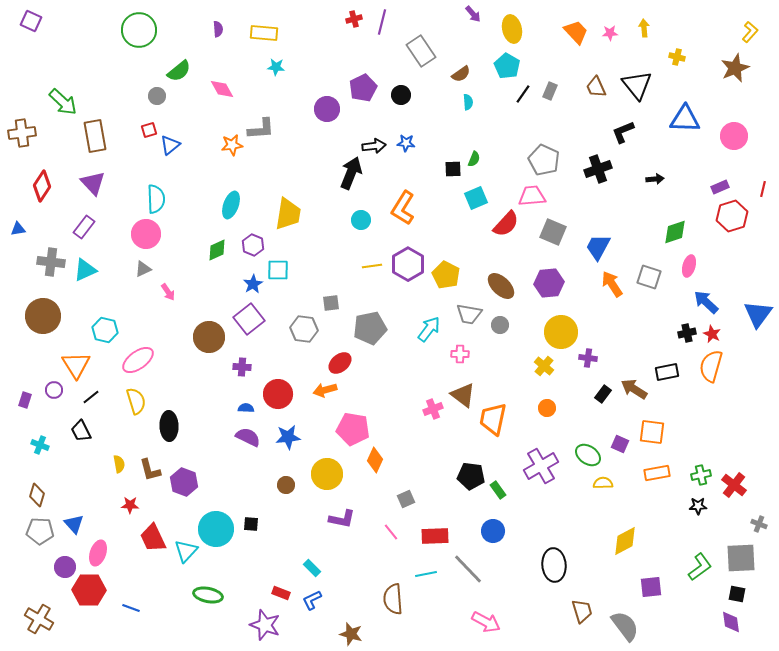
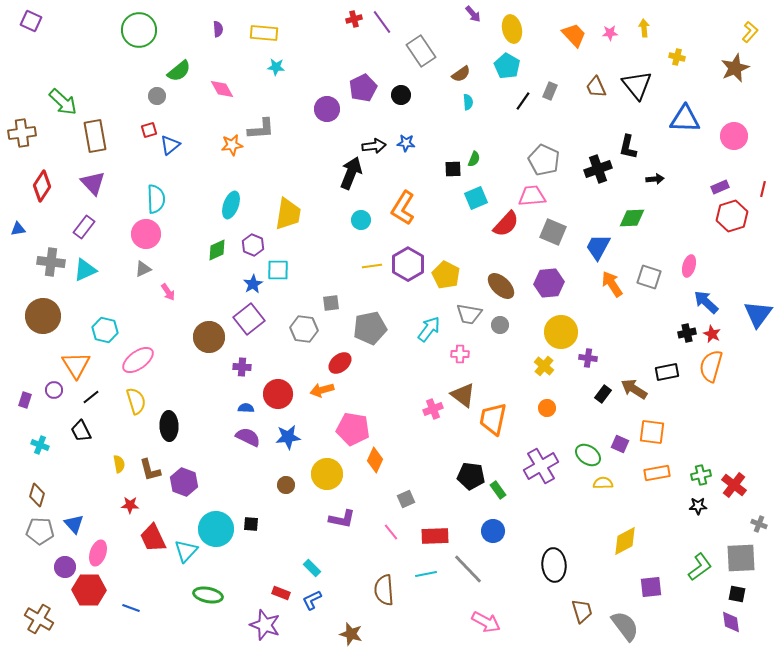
purple line at (382, 22): rotated 50 degrees counterclockwise
orange trapezoid at (576, 32): moved 2 px left, 3 px down
black line at (523, 94): moved 7 px down
black L-shape at (623, 132): moved 5 px right, 15 px down; rotated 55 degrees counterclockwise
green diamond at (675, 232): moved 43 px left, 14 px up; rotated 16 degrees clockwise
orange arrow at (325, 390): moved 3 px left
brown semicircle at (393, 599): moved 9 px left, 9 px up
